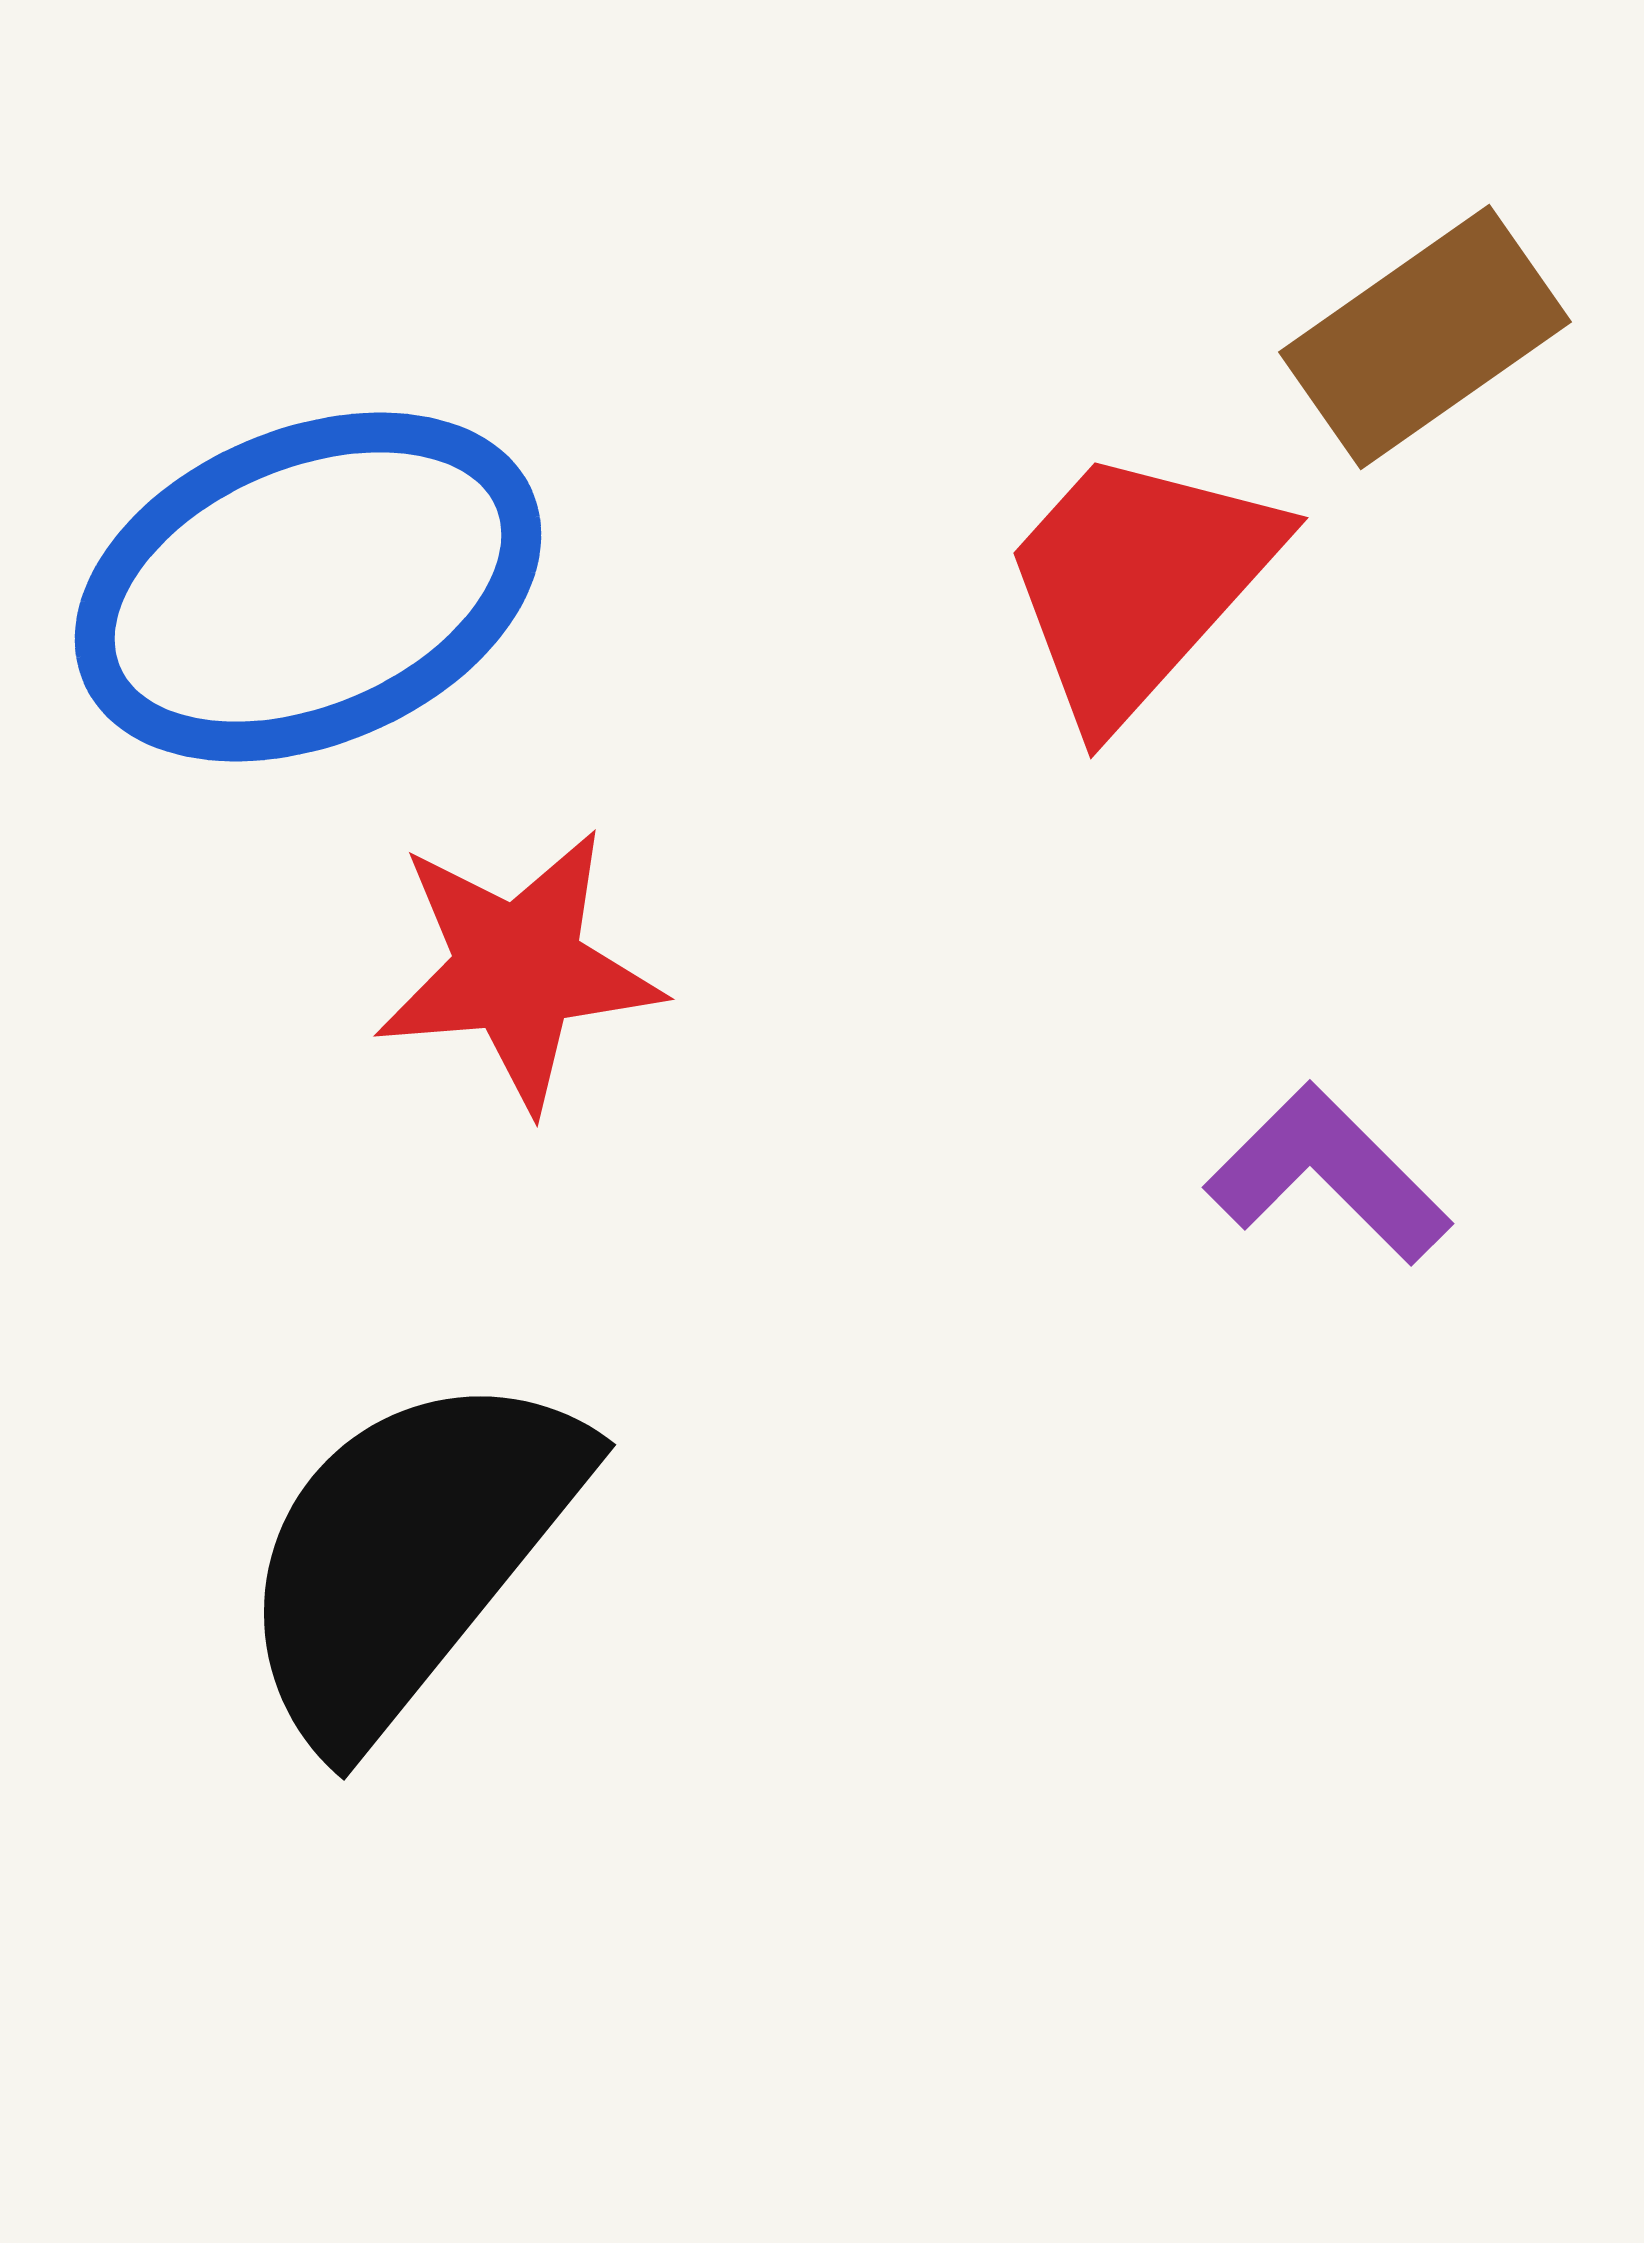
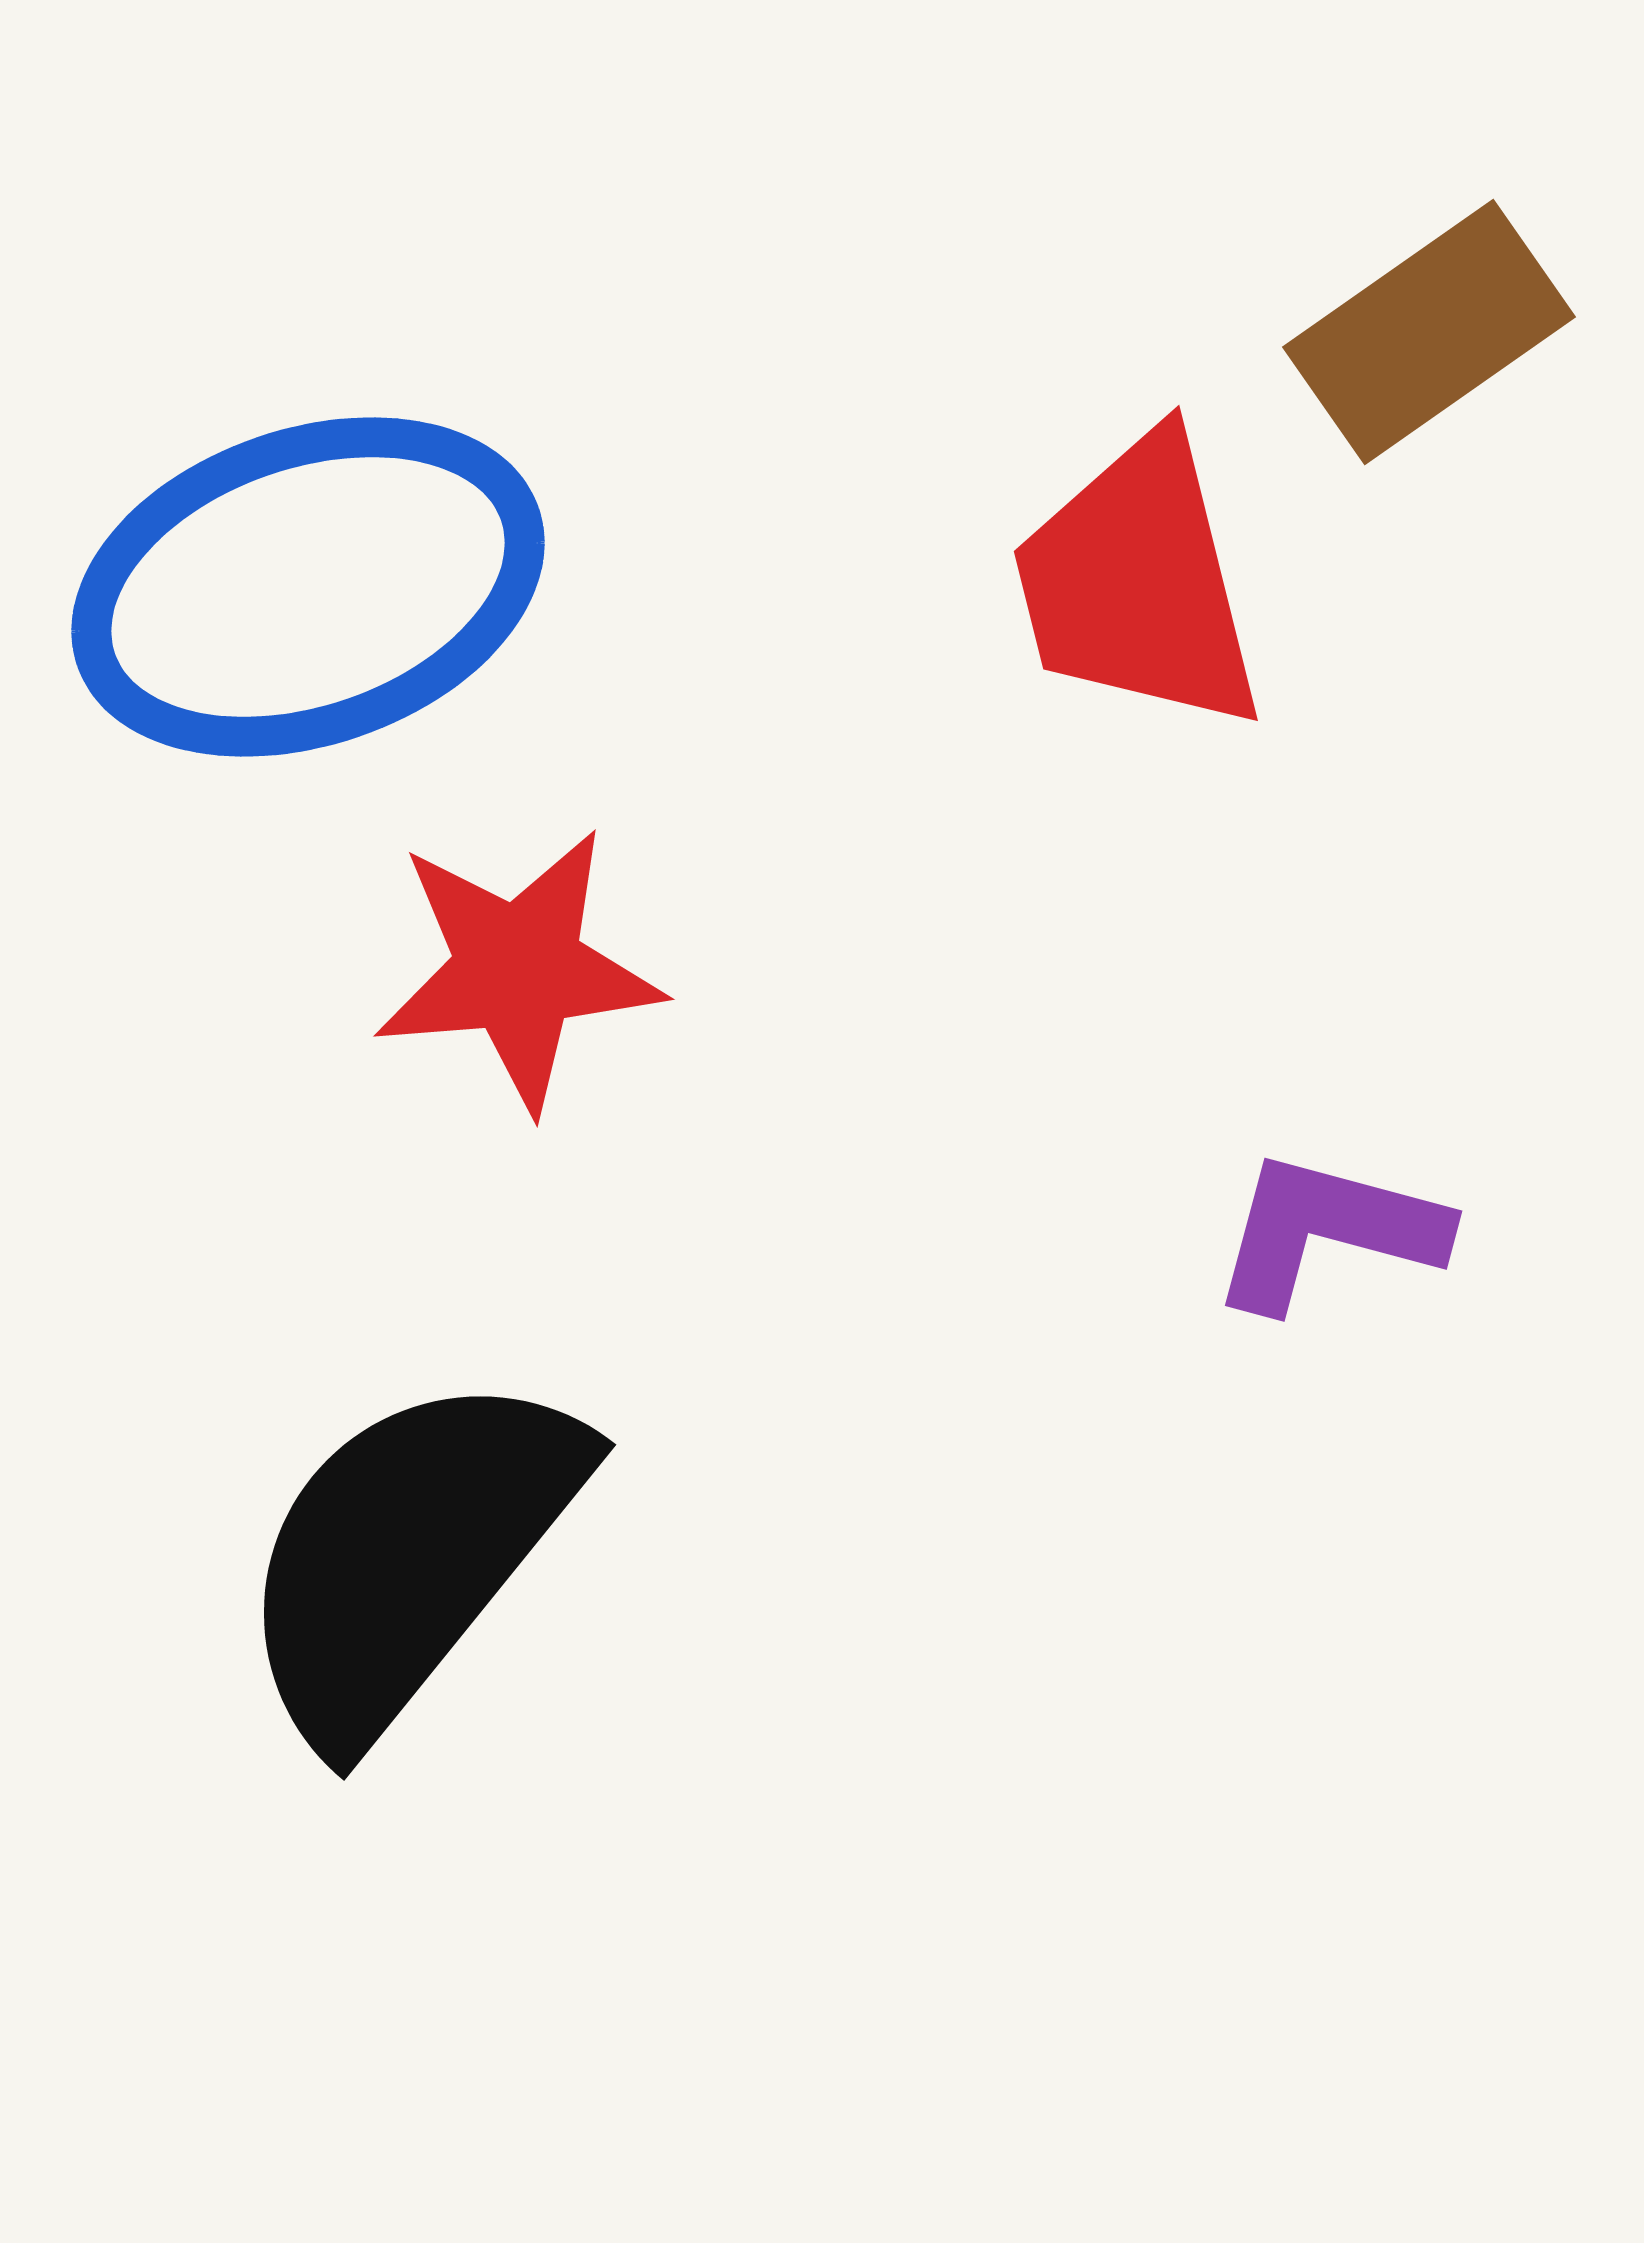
brown rectangle: moved 4 px right, 5 px up
red trapezoid: rotated 56 degrees counterclockwise
blue ellipse: rotated 4 degrees clockwise
purple L-shape: moved 57 px down; rotated 30 degrees counterclockwise
